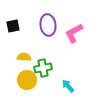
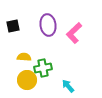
pink L-shape: rotated 15 degrees counterclockwise
